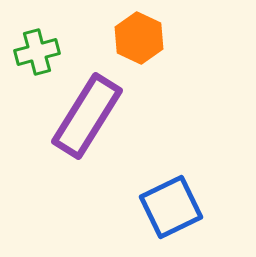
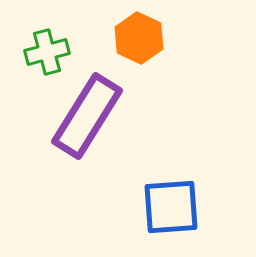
green cross: moved 10 px right
blue square: rotated 22 degrees clockwise
